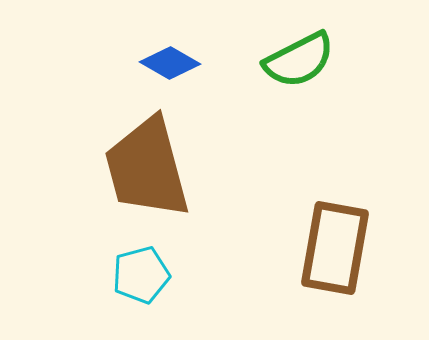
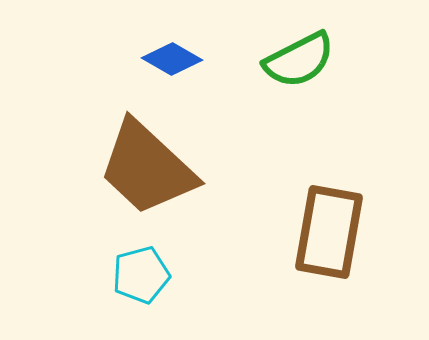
blue diamond: moved 2 px right, 4 px up
brown trapezoid: rotated 32 degrees counterclockwise
brown rectangle: moved 6 px left, 16 px up
